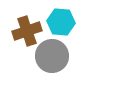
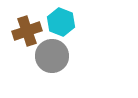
cyan hexagon: rotated 16 degrees clockwise
